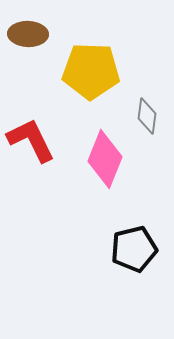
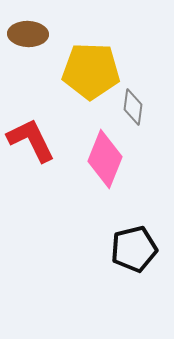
gray diamond: moved 14 px left, 9 px up
